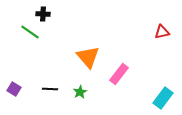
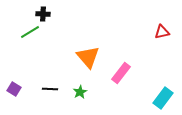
green line: rotated 66 degrees counterclockwise
pink rectangle: moved 2 px right, 1 px up
